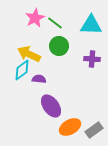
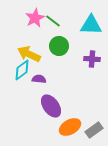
green line: moved 2 px left, 2 px up
